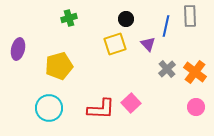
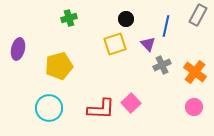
gray rectangle: moved 8 px right, 1 px up; rotated 30 degrees clockwise
gray cross: moved 5 px left, 4 px up; rotated 18 degrees clockwise
pink circle: moved 2 px left
